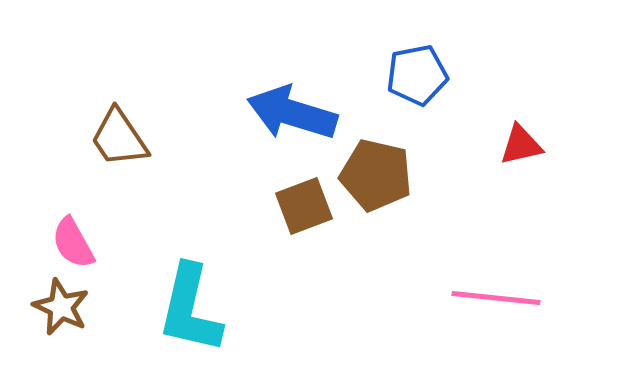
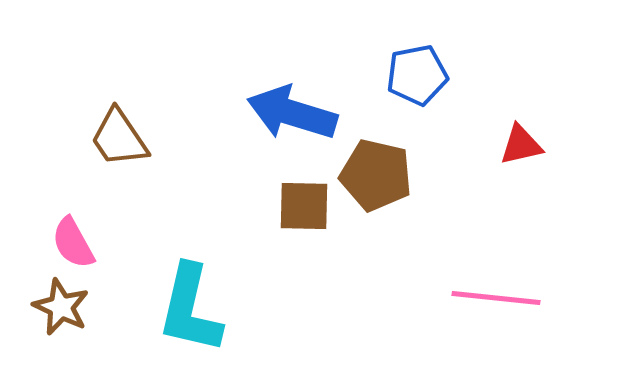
brown square: rotated 22 degrees clockwise
